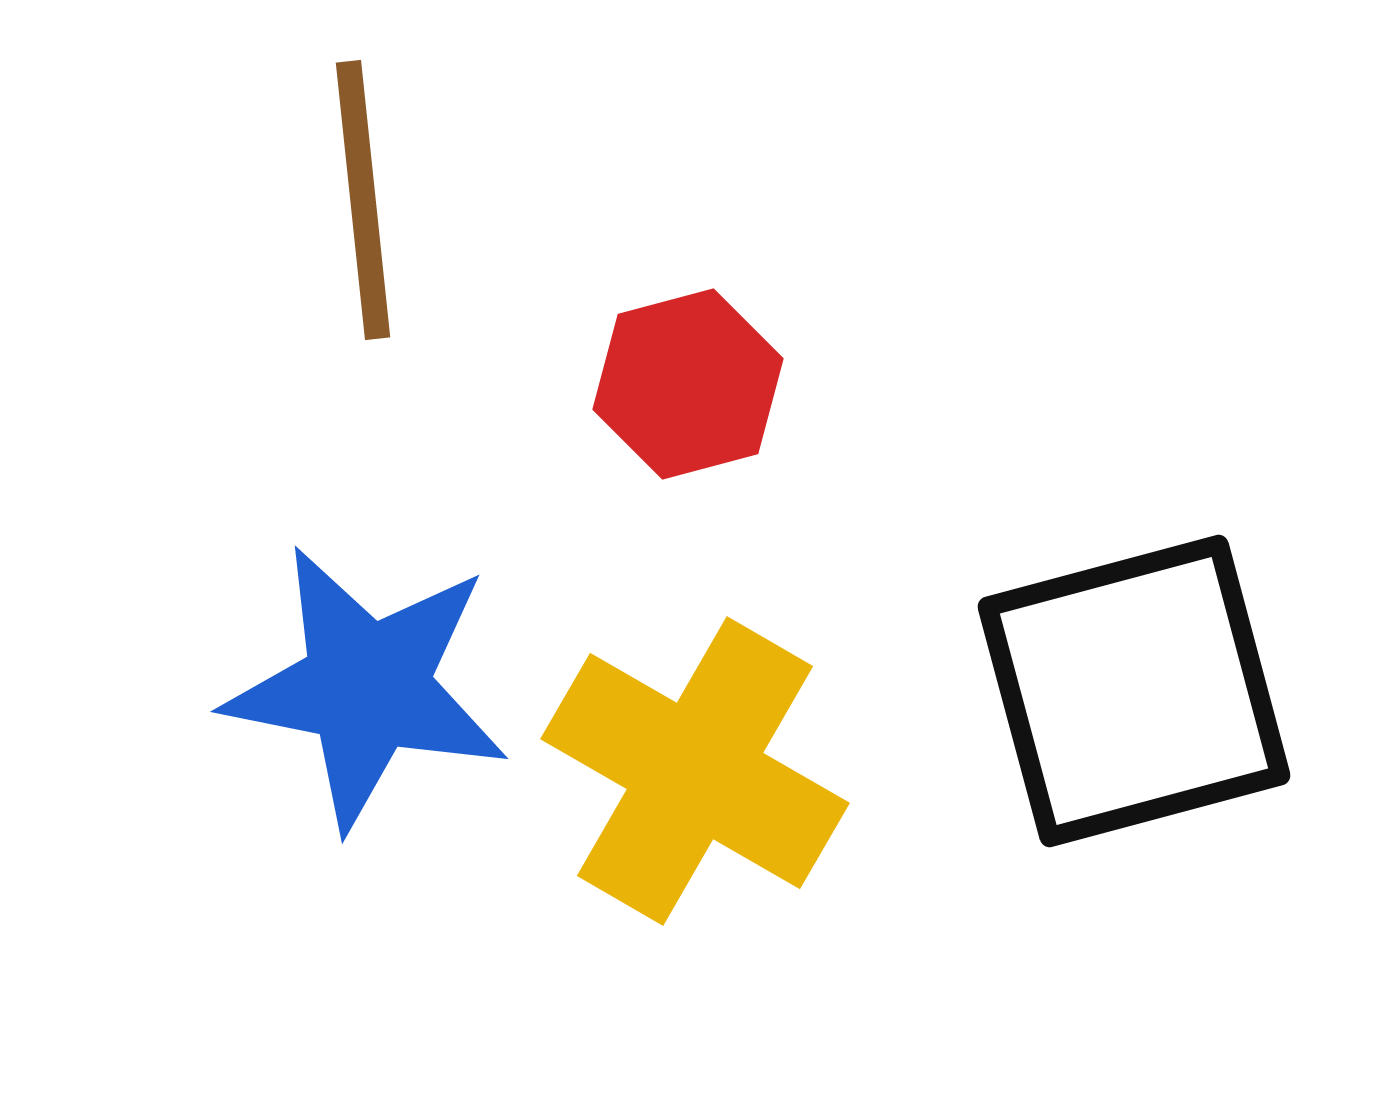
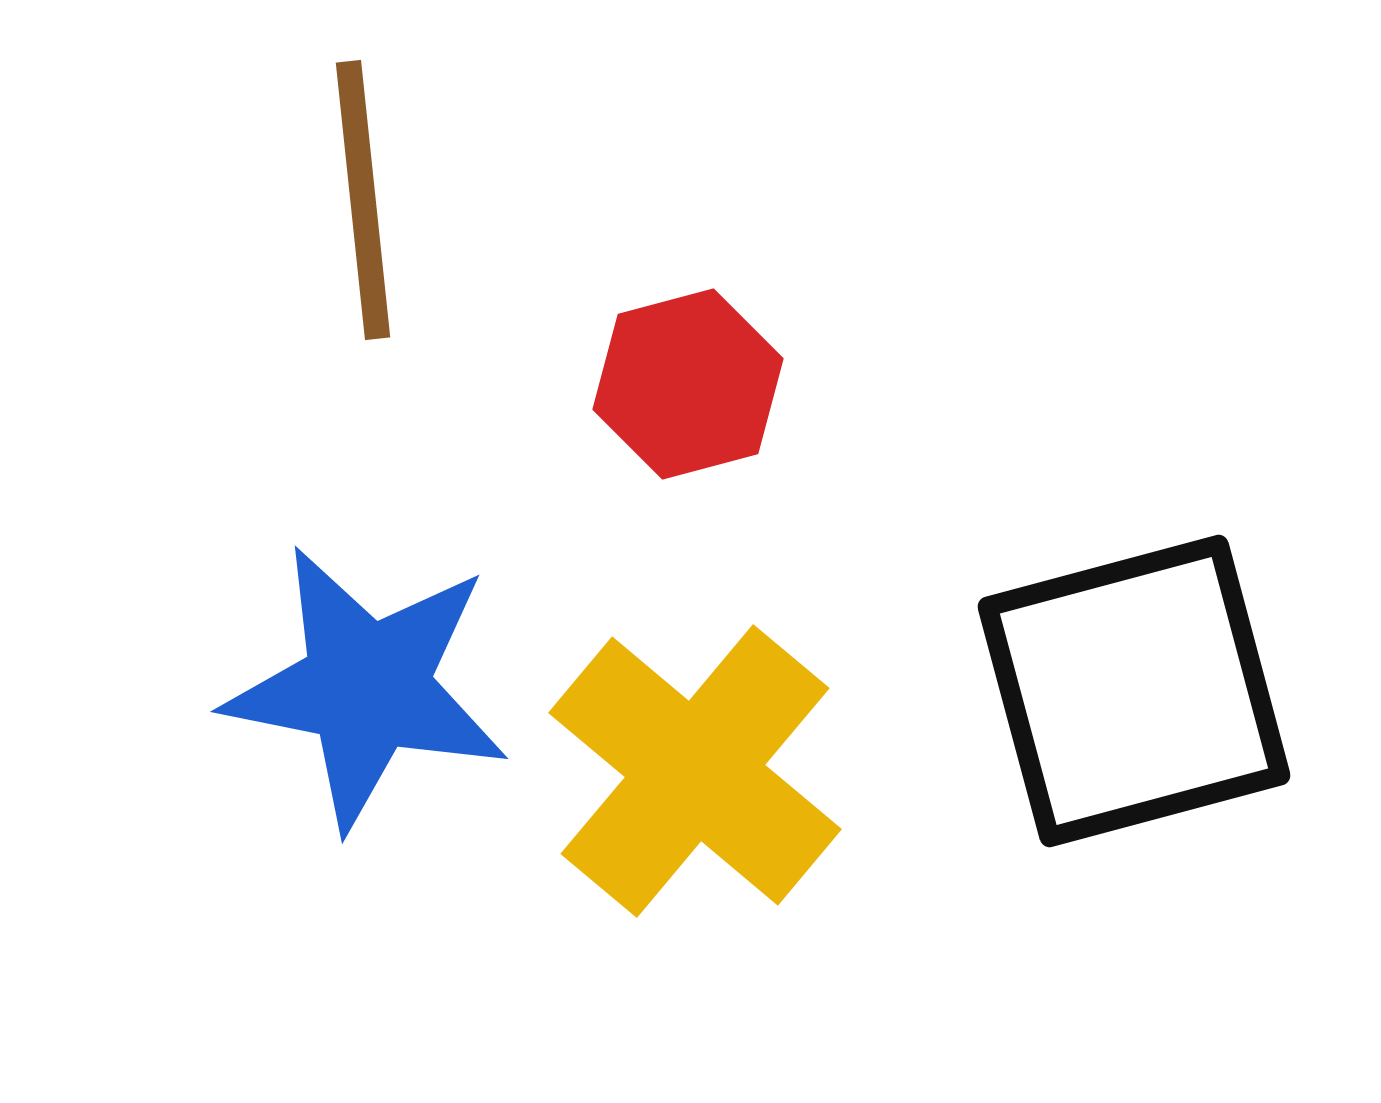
yellow cross: rotated 10 degrees clockwise
